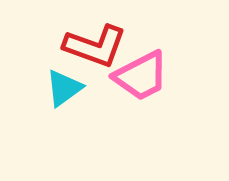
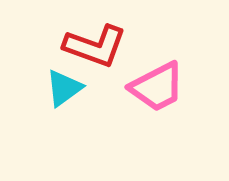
pink trapezoid: moved 16 px right, 11 px down
